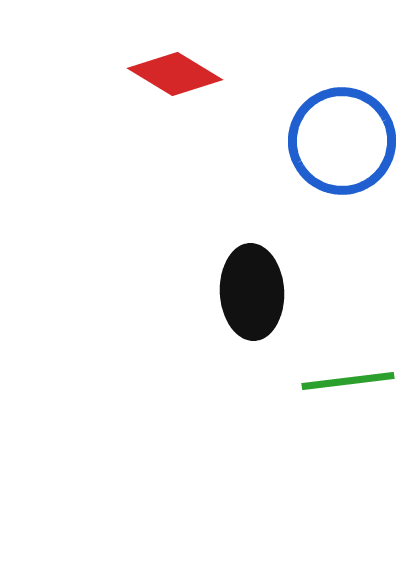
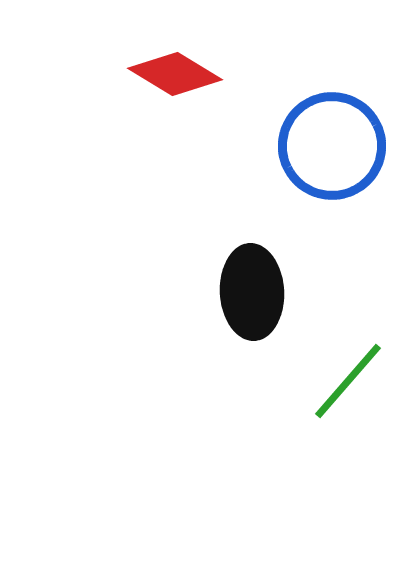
blue circle: moved 10 px left, 5 px down
green line: rotated 42 degrees counterclockwise
